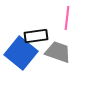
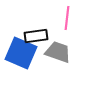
blue square: rotated 16 degrees counterclockwise
